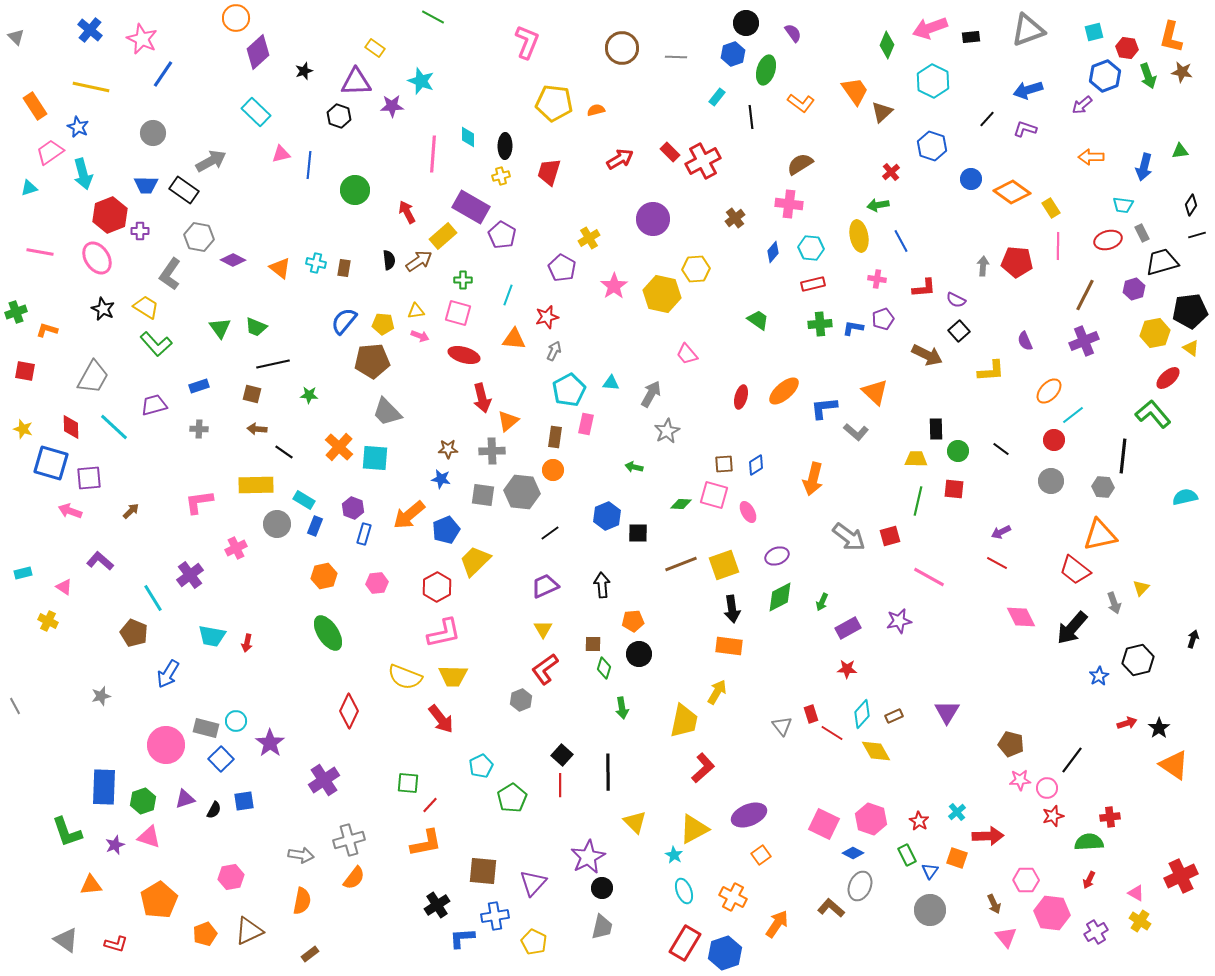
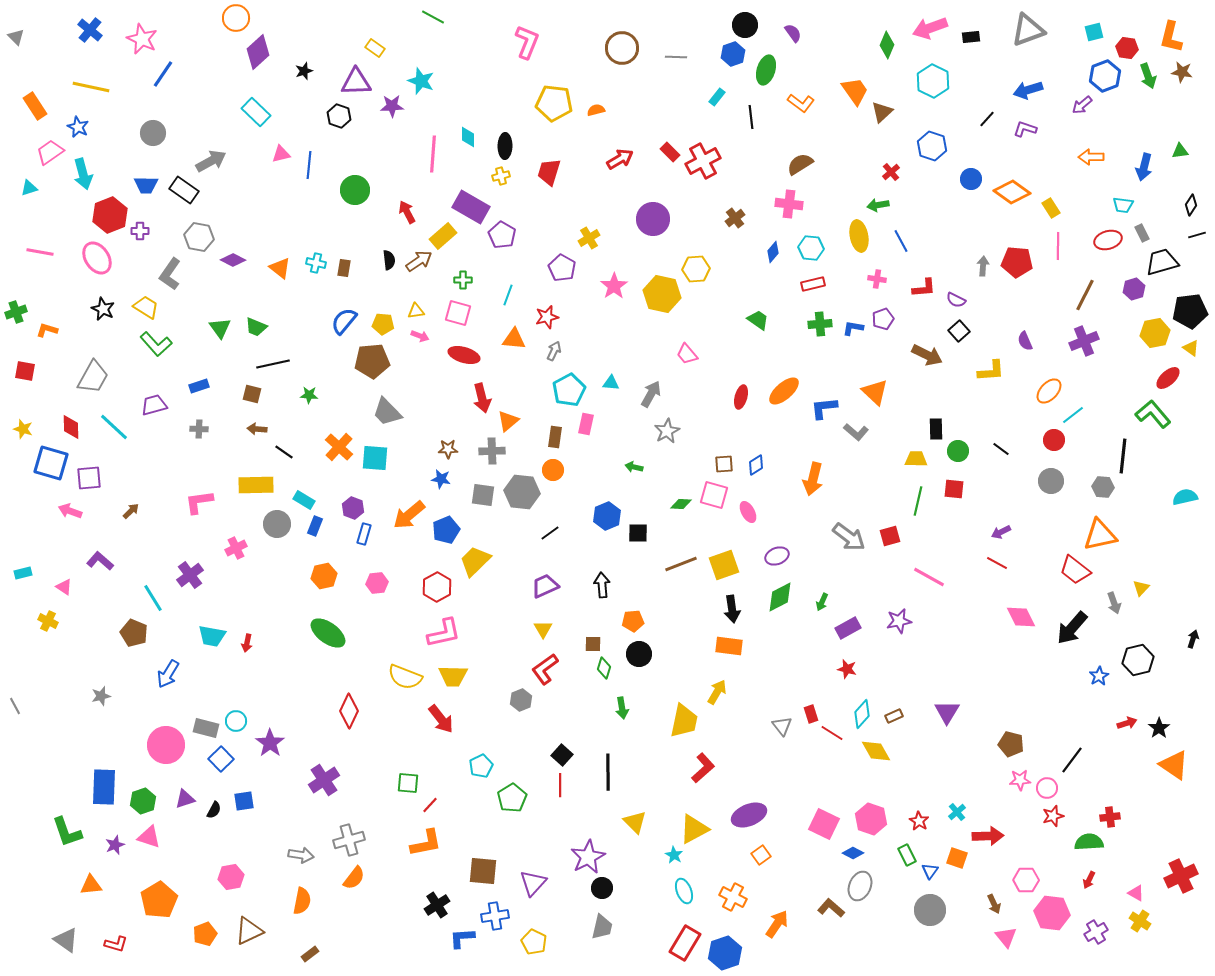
black circle at (746, 23): moved 1 px left, 2 px down
green ellipse at (328, 633): rotated 21 degrees counterclockwise
red star at (847, 669): rotated 12 degrees clockwise
